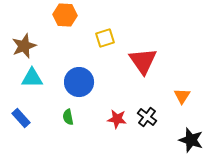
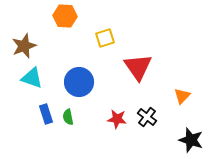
orange hexagon: moved 1 px down
red triangle: moved 5 px left, 6 px down
cyan triangle: rotated 20 degrees clockwise
orange triangle: rotated 12 degrees clockwise
blue rectangle: moved 25 px right, 4 px up; rotated 24 degrees clockwise
